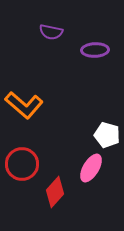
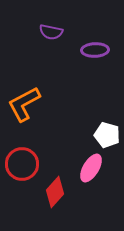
orange L-shape: moved 1 px up; rotated 111 degrees clockwise
